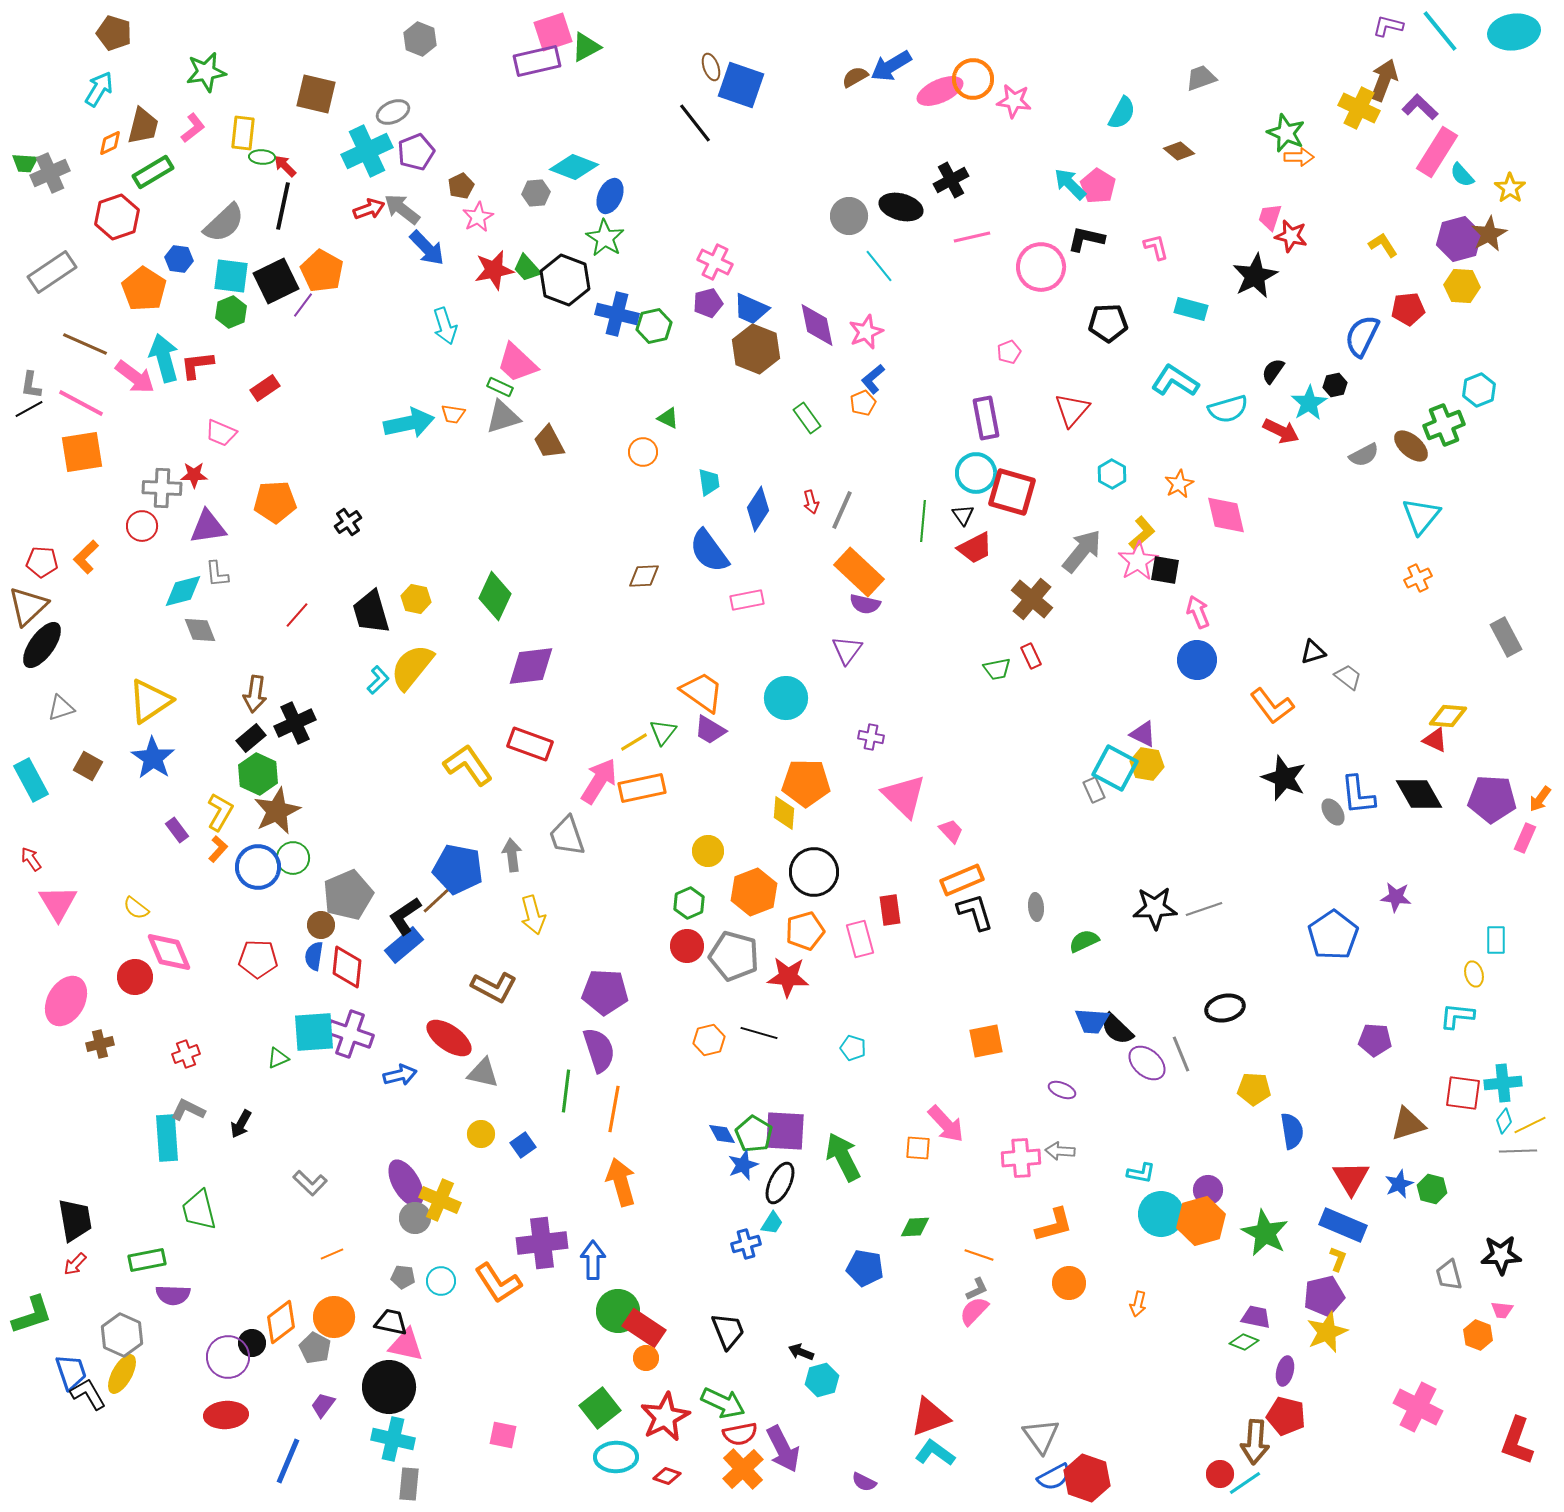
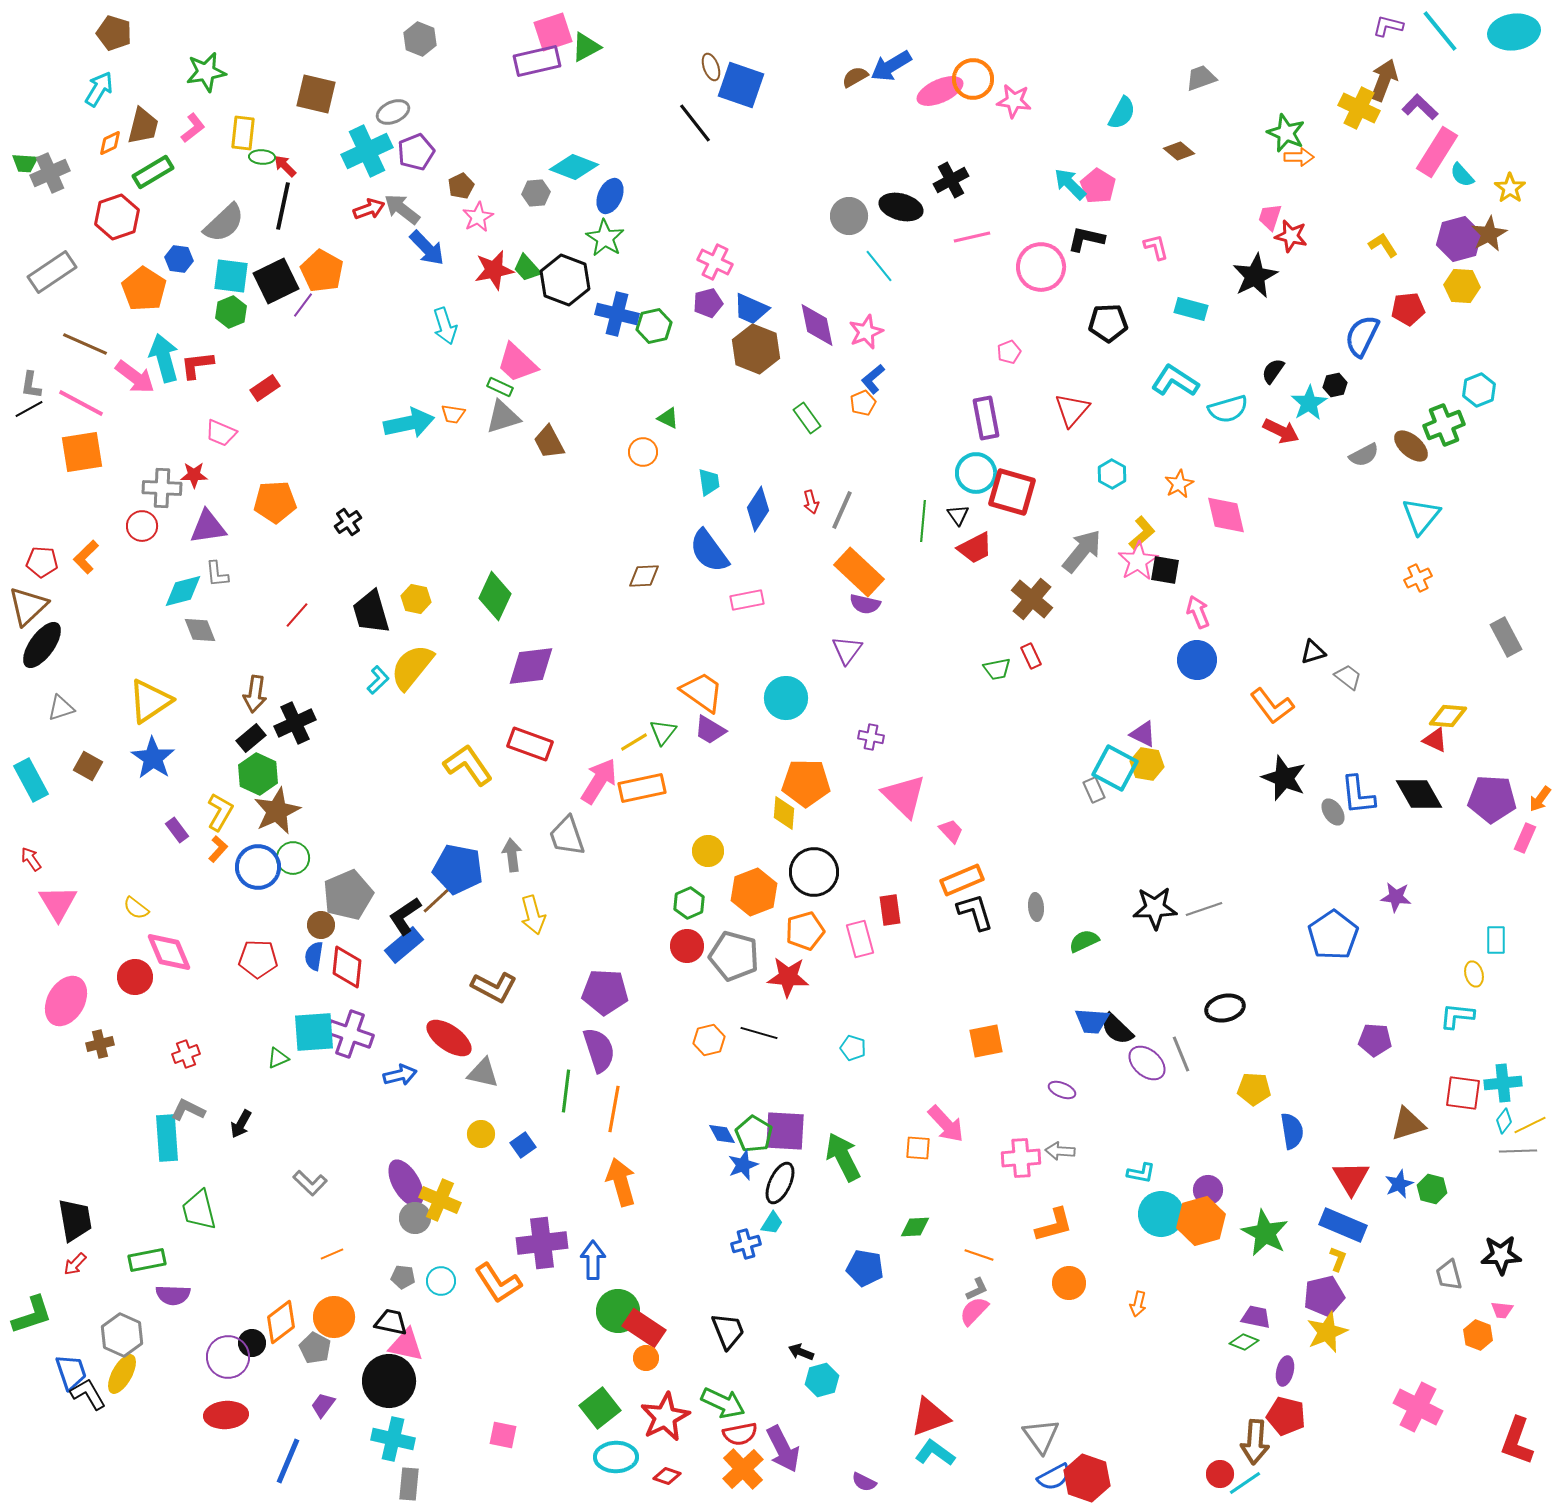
black triangle at (963, 515): moved 5 px left
black circle at (389, 1387): moved 6 px up
